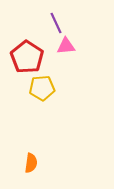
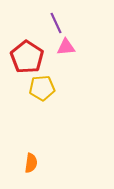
pink triangle: moved 1 px down
